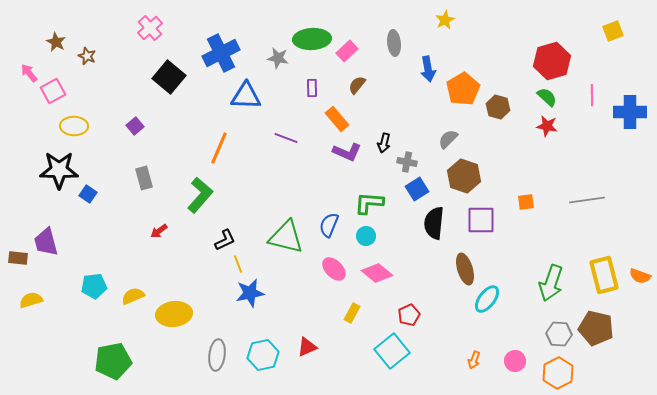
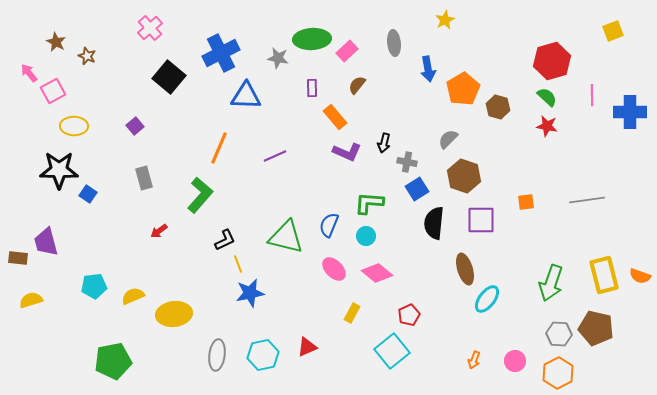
orange rectangle at (337, 119): moved 2 px left, 2 px up
purple line at (286, 138): moved 11 px left, 18 px down; rotated 45 degrees counterclockwise
